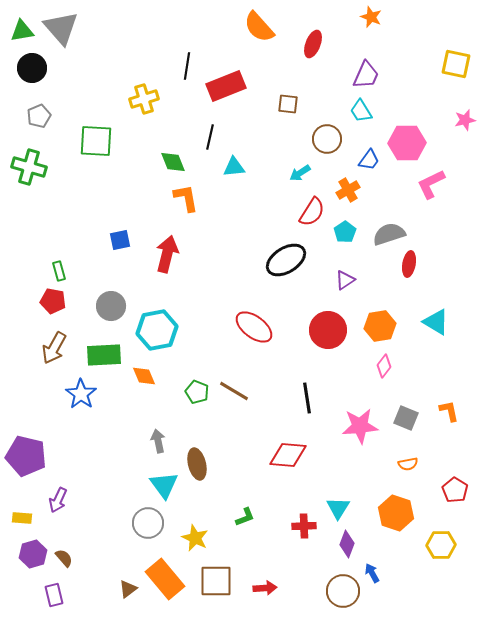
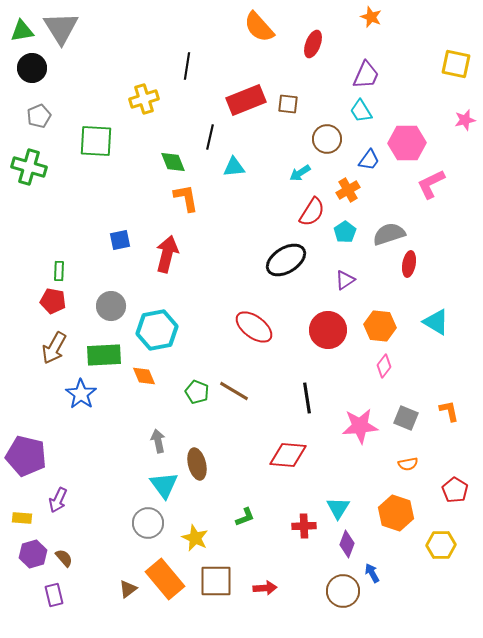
gray triangle at (61, 28): rotated 9 degrees clockwise
red rectangle at (226, 86): moved 20 px right, 14 px down
green rectangle at (59, 271): rotated 18 degrees clockwise
orange hexagon at (380, 326): rotated 16 degrees clockwise
